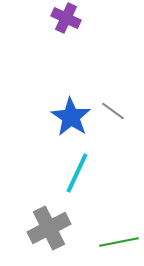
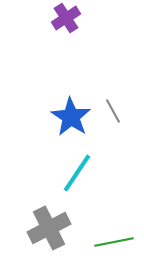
purple cross: rotated 32 degrees clockwise
gray line: rotated 25 degrees clockwise
cyan line: rotated 9 degrees clockwise
green line: moved 5 px left
